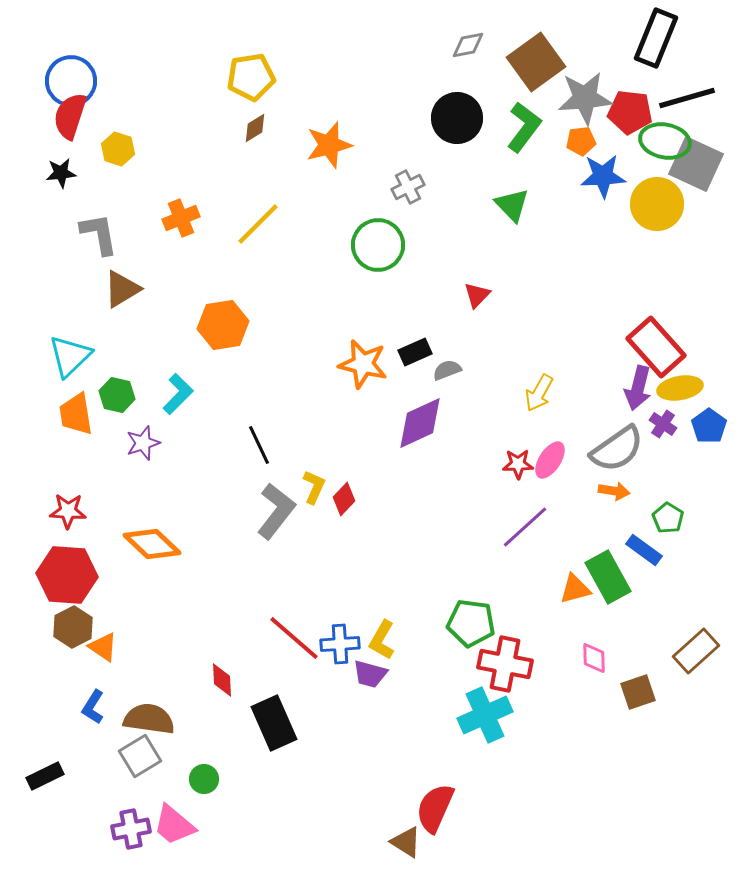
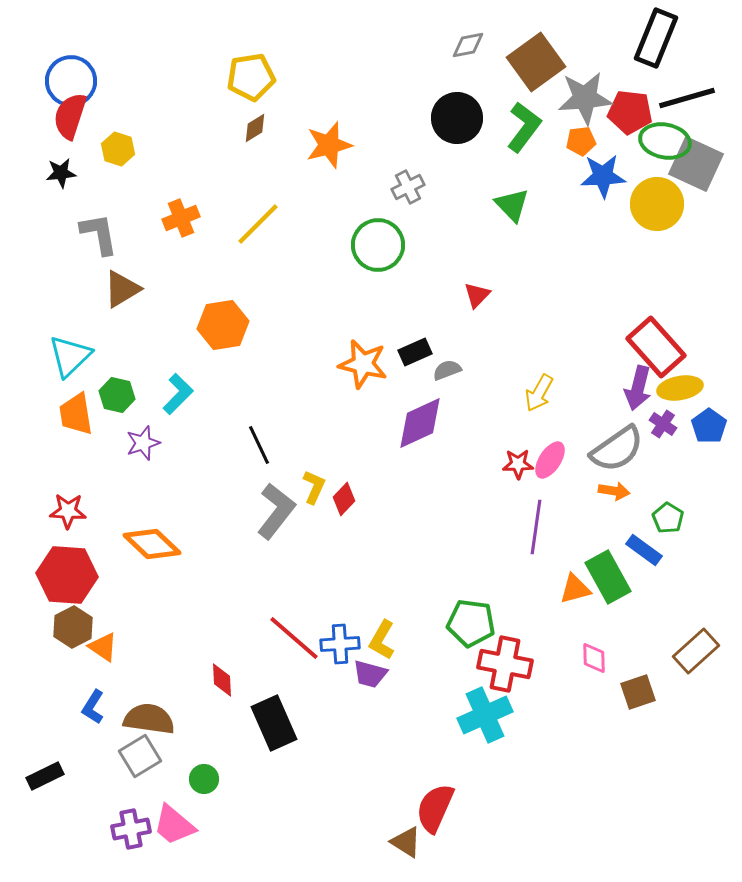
purple line at (525, 527): moved 11 px right; rotated 40 degrees counterclockwise
